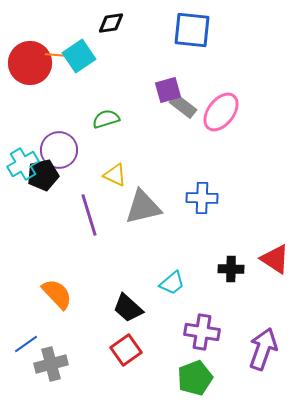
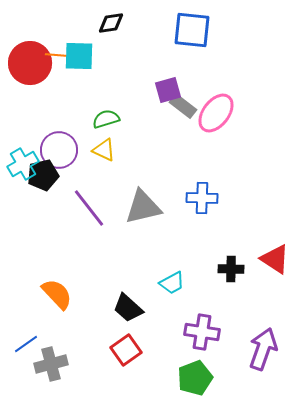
cyan square: rotated 36 degrees clockwise
pink ellipse: moved 5 px left, 1 px down
yellow triangle: moved 11 px left, 25 px up
purple line: moved 7 px up; rotated 21 degrees counterclockwise
cyan trapezoid: rotated 12 degrees clockwise
